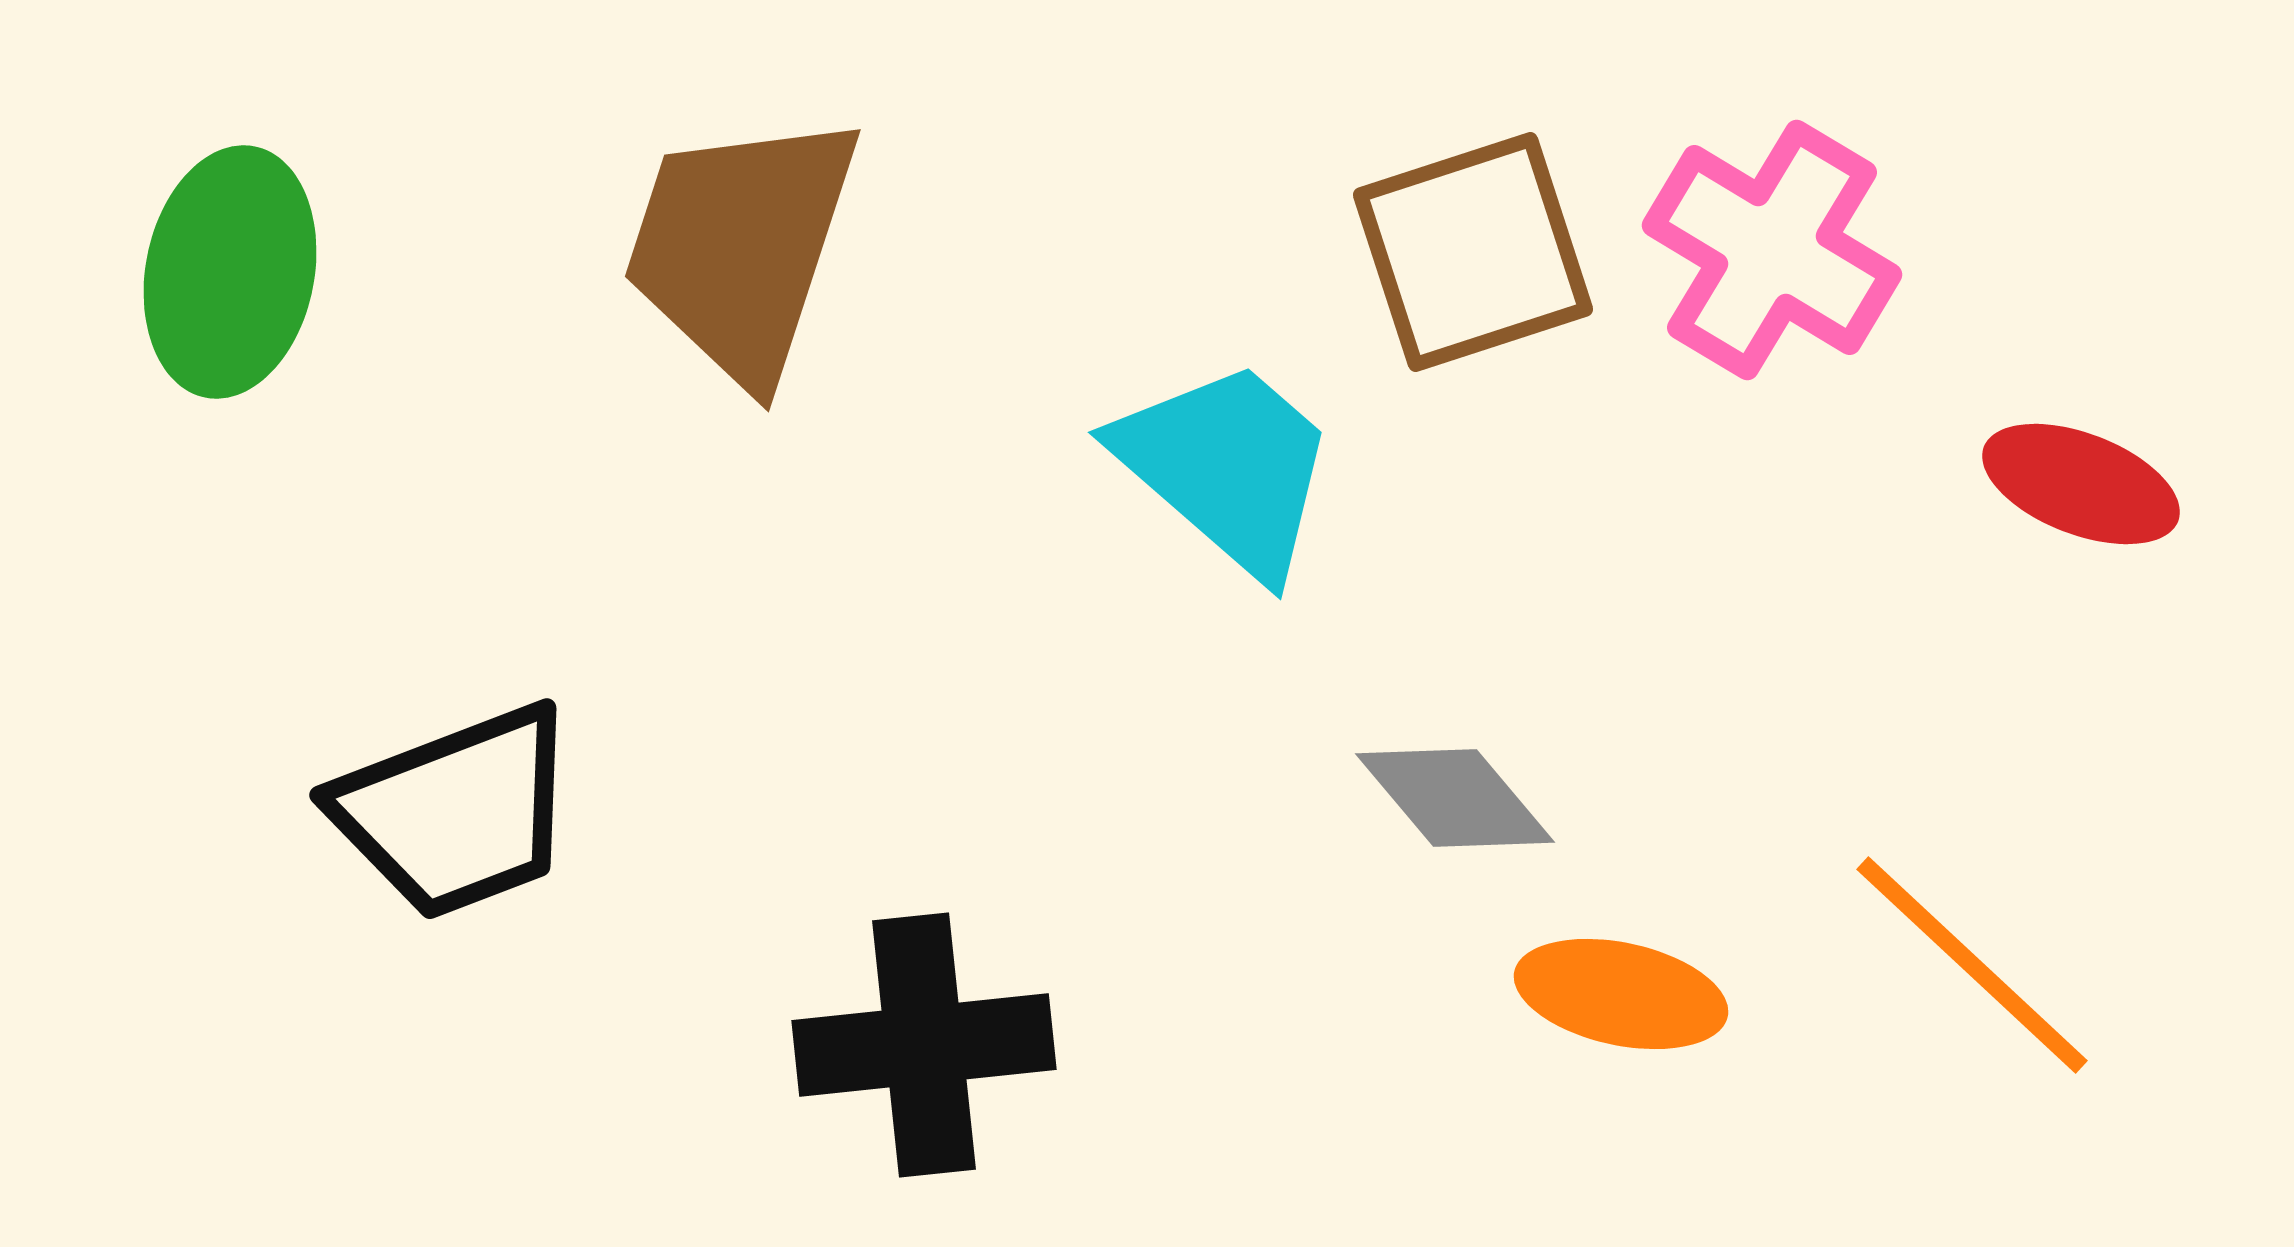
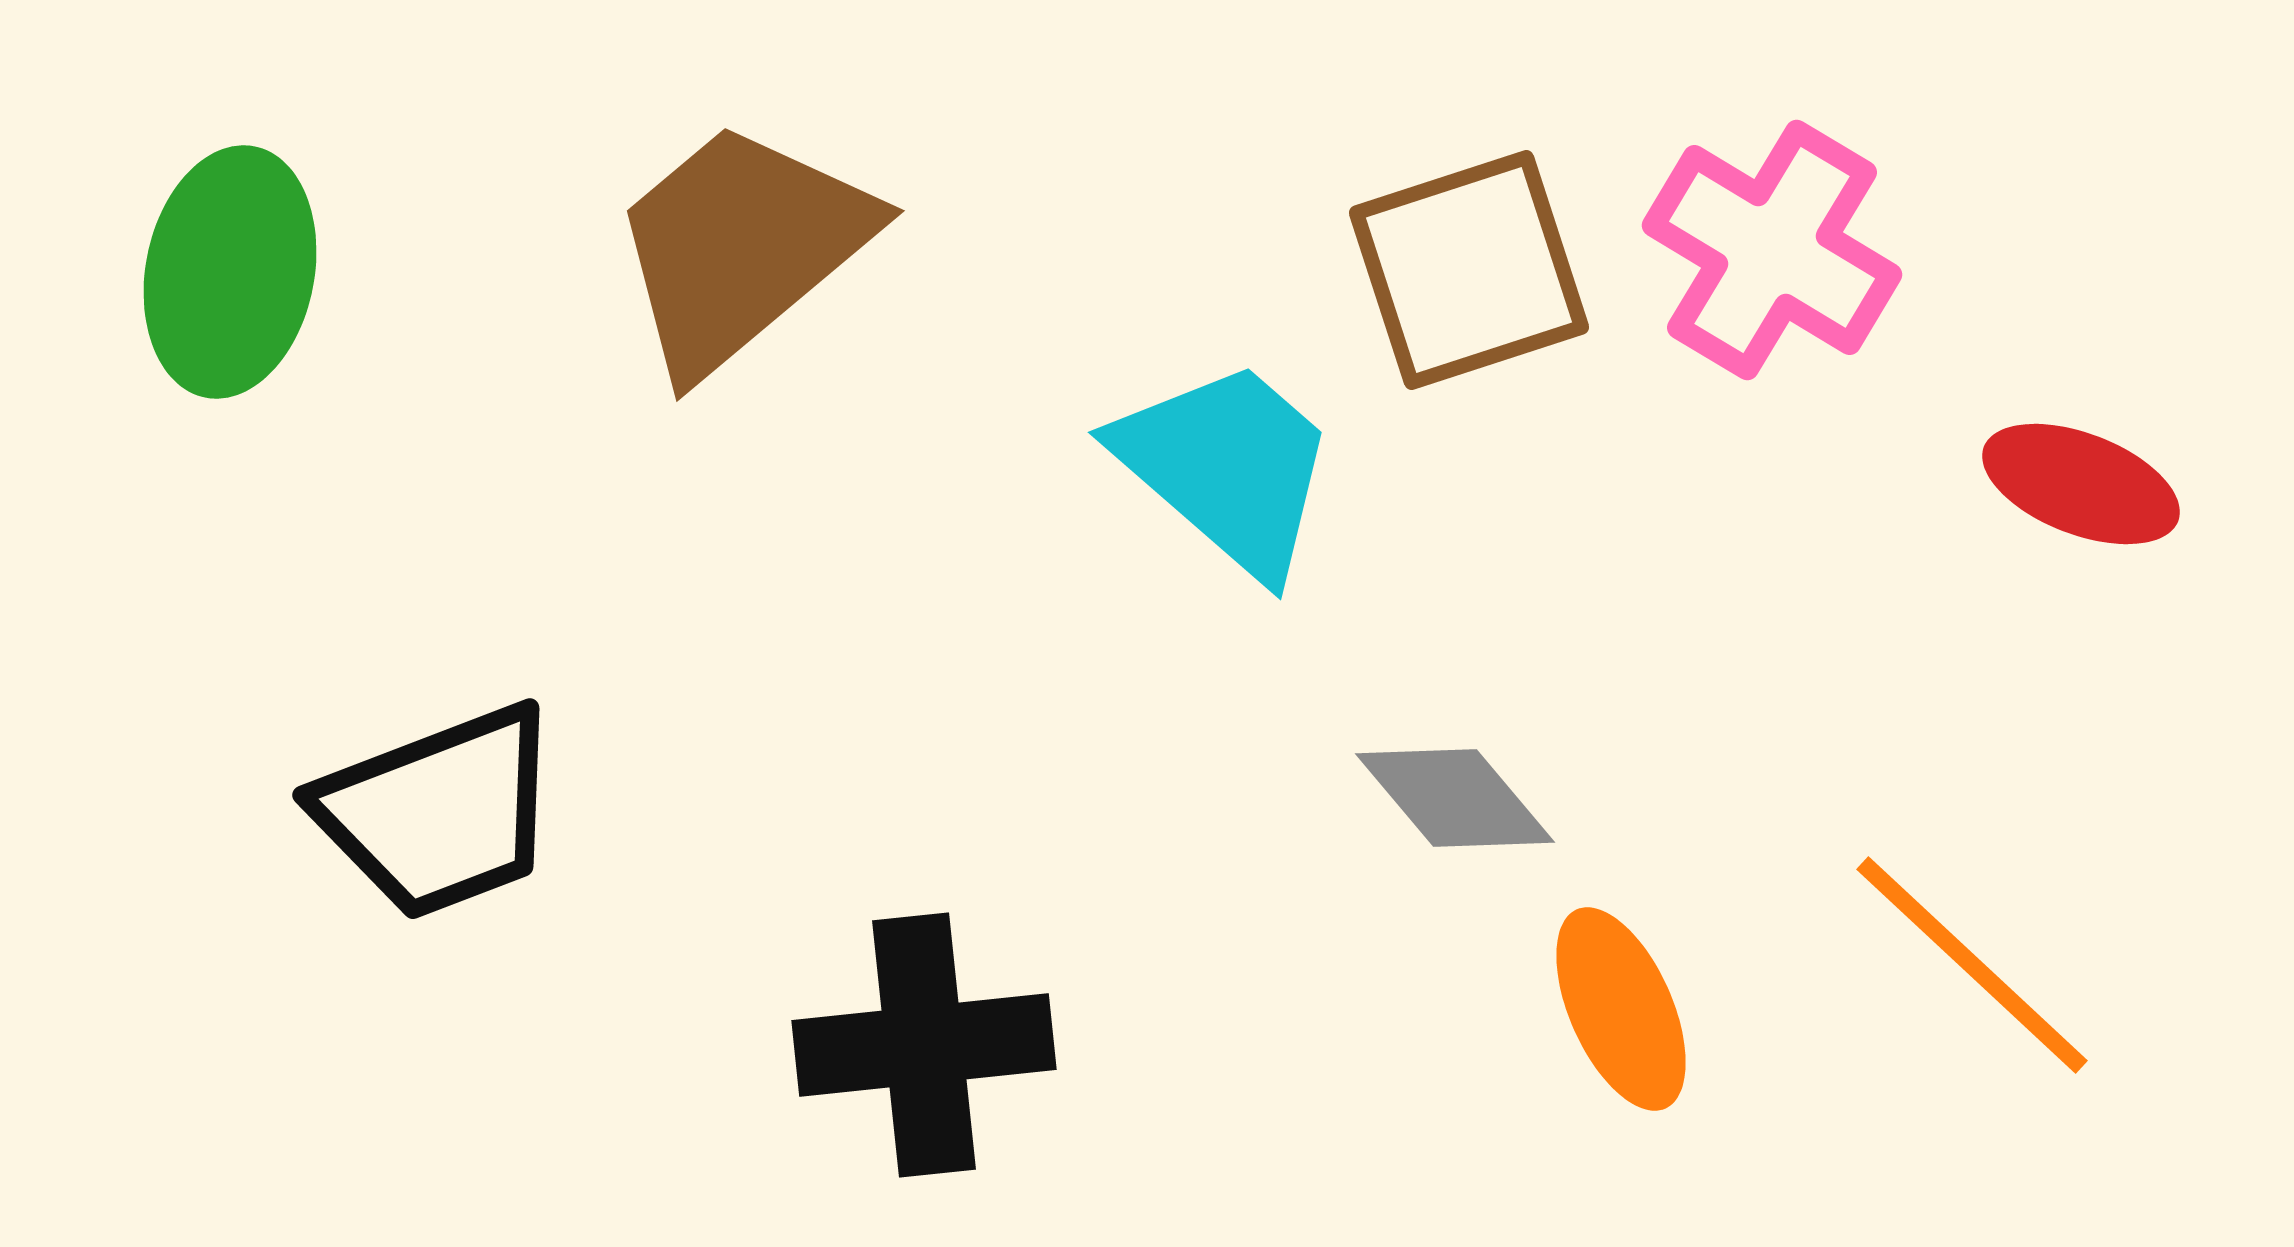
brown trapezoid: rotated 32 degrees clockwise
brown square: moved 4 px left, 18 px down
black trapezoid: moved 17 px left
orange ellipse: moved 15 px down; rotated 54 degrees clockwise
